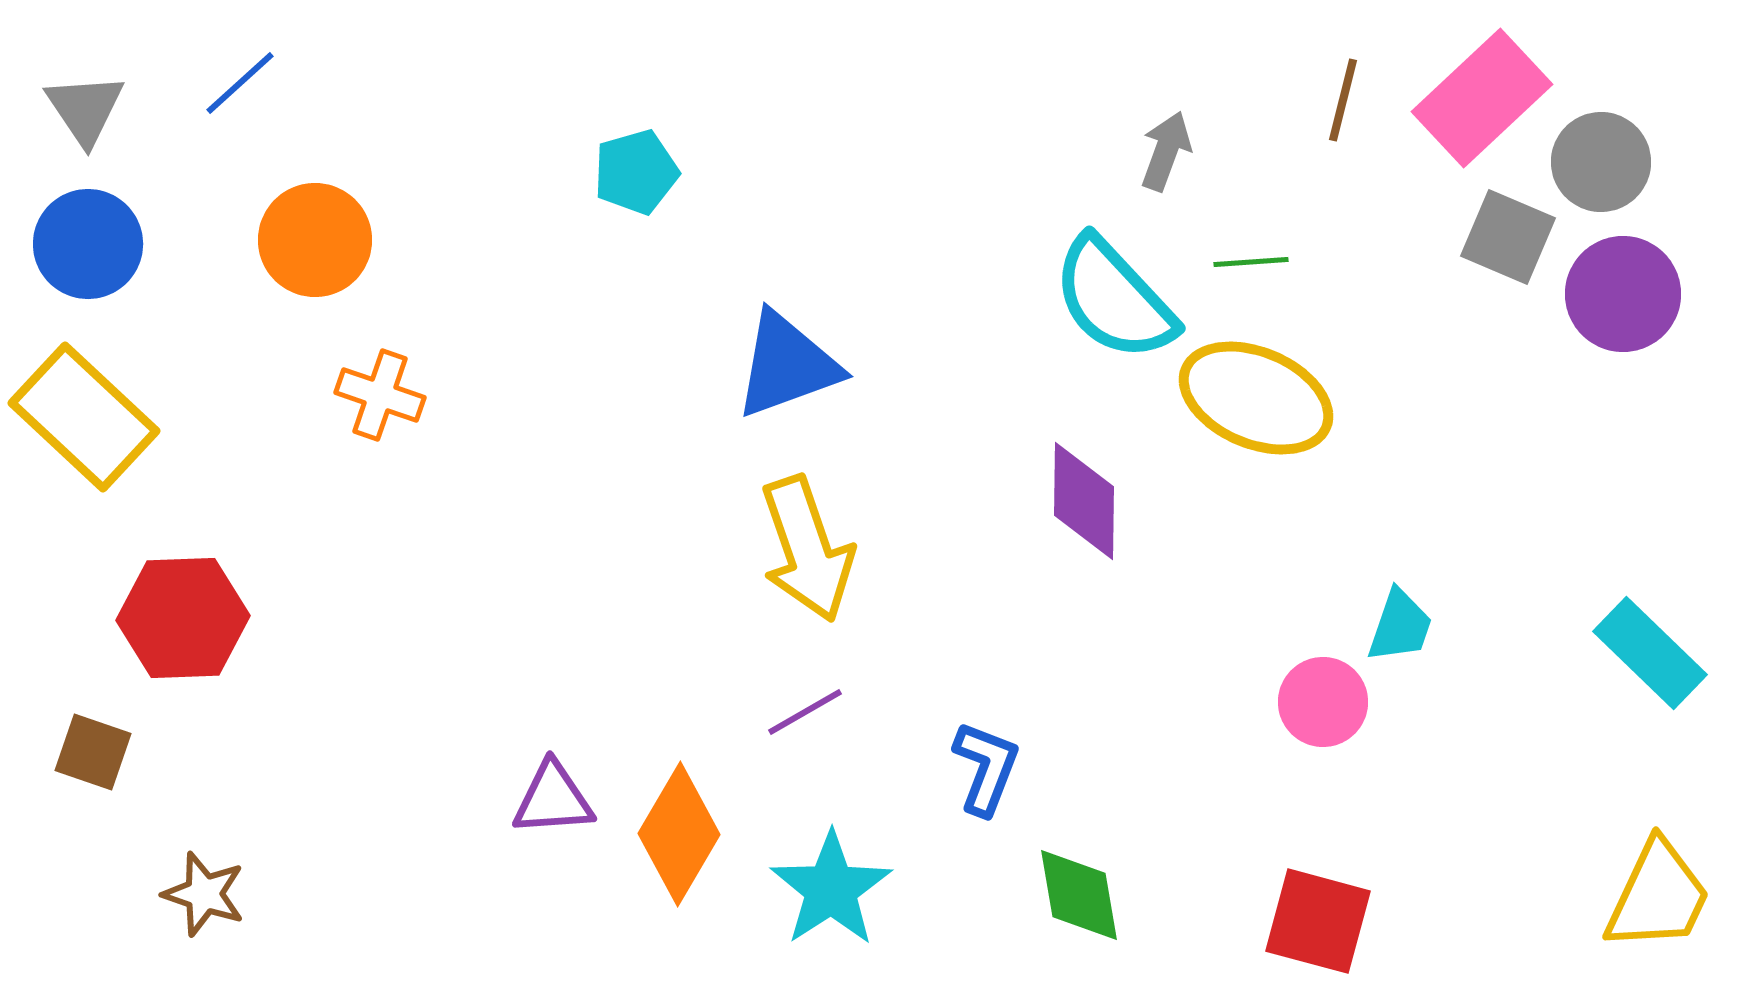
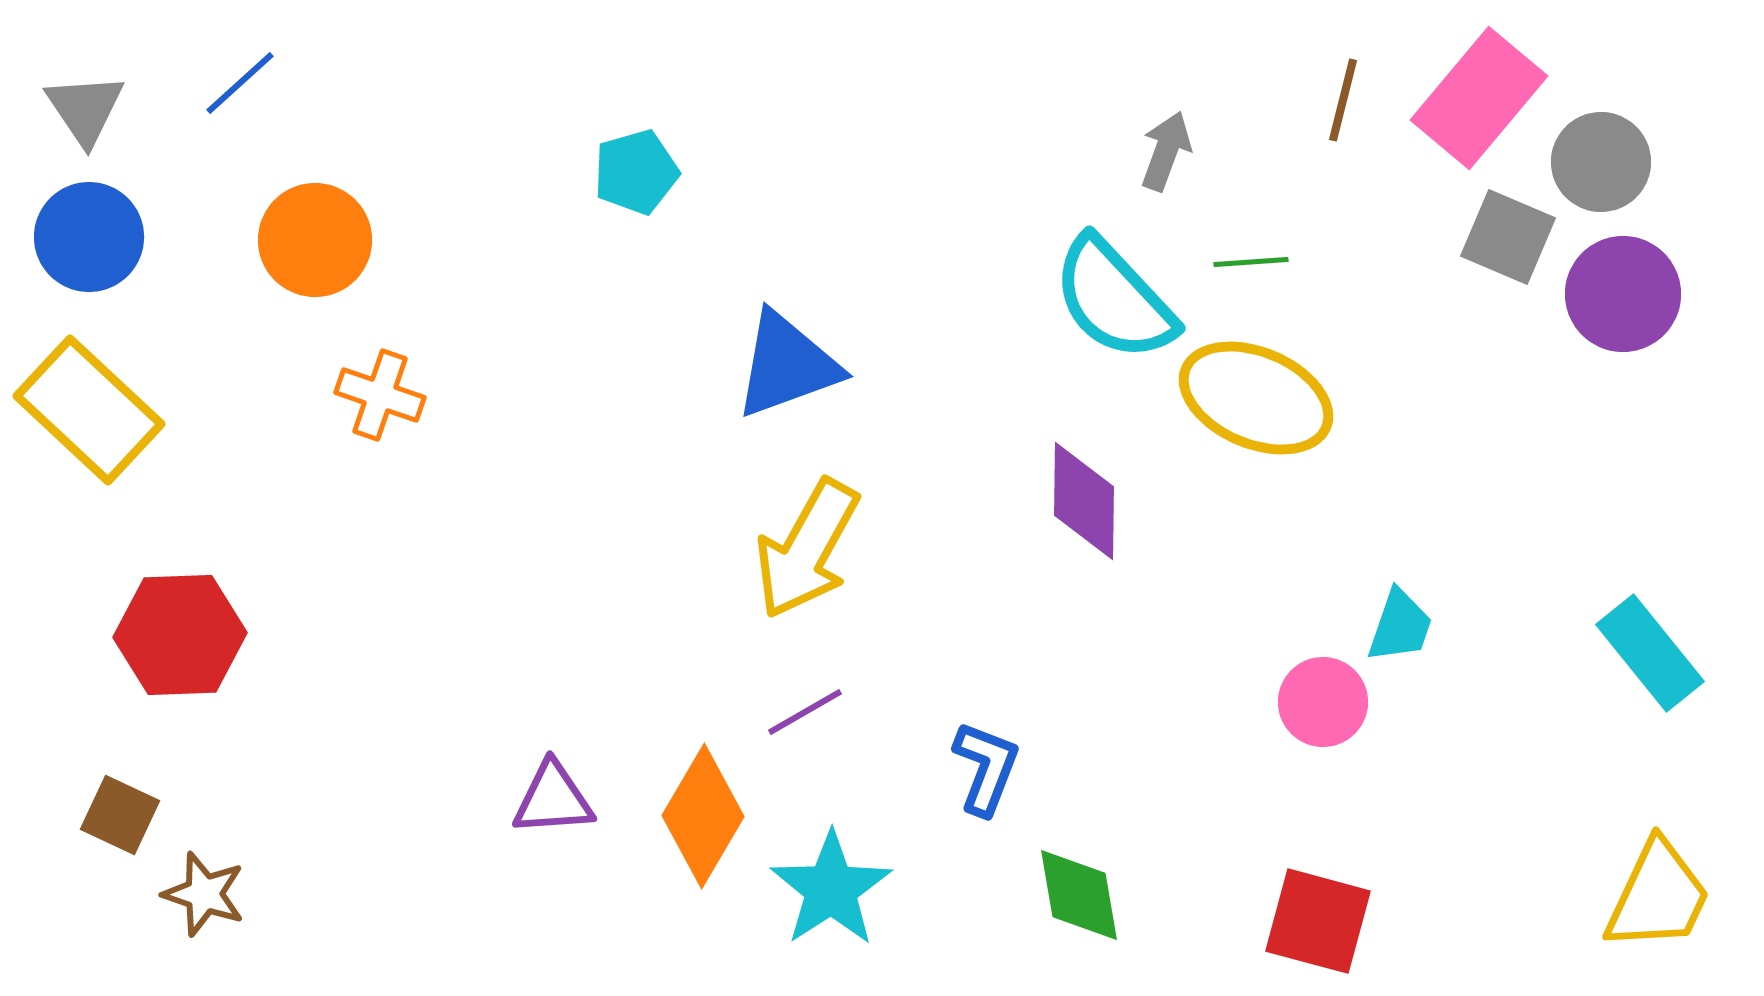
pink rectangle: moved 3 px left; rotated 7 degrees counterclockwise
blue circle: moved 1 px right, 7 px up
yellow rectangle: moved 5 px right, 7 px up
yellow arrow: rotated 48 degrees clockwise
red hexagon: moved 3 px left, 17 px down
cyan rectangle: rotated 7 degrees clockwise
brown square: moved 27 px right, 63 px down; rotated 6 degrees clockwise
orange diamond: moved 24 px right, 18 px up
